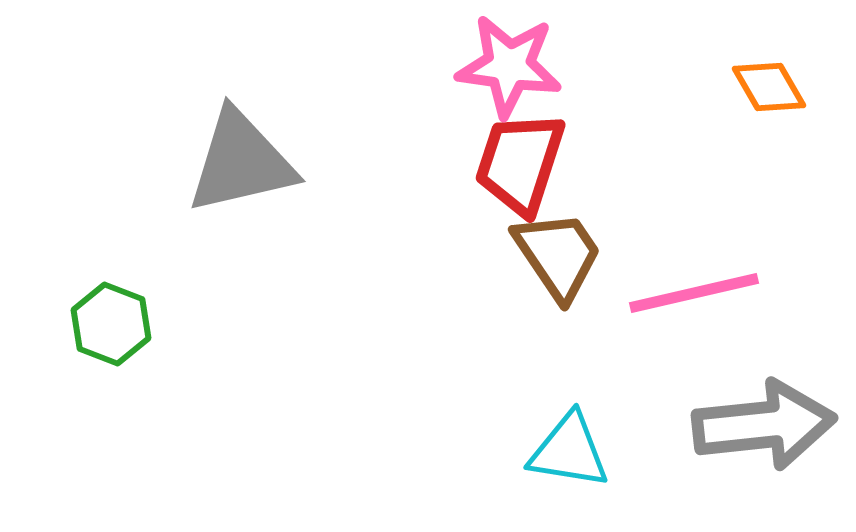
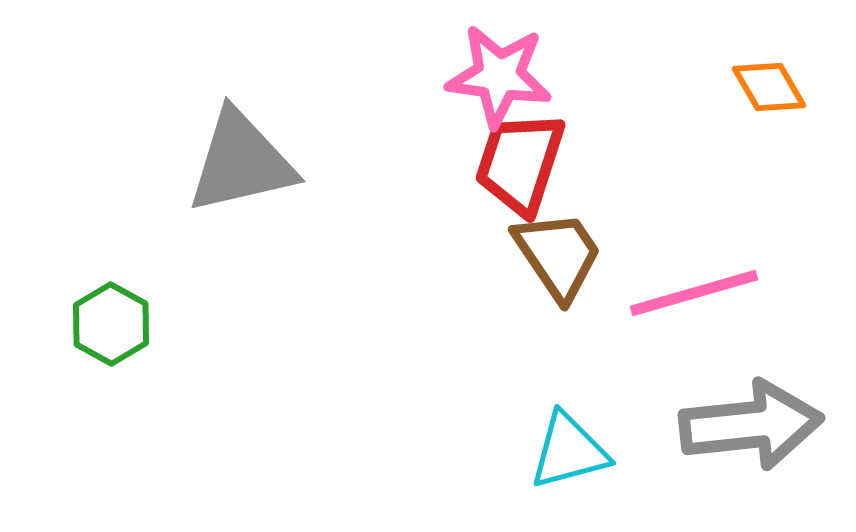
pink star: moved 10 px left, 10 px down
pink line: rotated 3 degrees counterclockwise
green hexagon: rotated 8 degrees clockwise
gray arrow: moved 13 px left
cyan triangle: rotated 24 degrees counterclockwise
